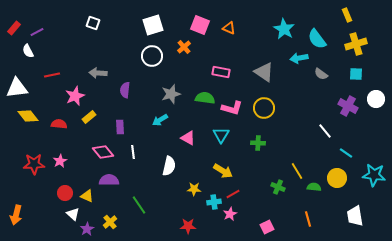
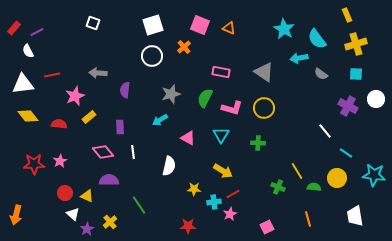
white triangle at (17, 88): moved 6 px right, 4 px up
green semicircle at (205, 98): rotated 72 degrees counterclockwise
